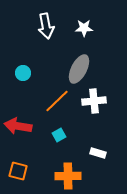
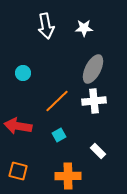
gray ellipse: moved 14 px right
white rectangle: moved 2 px up; rotated 28 degrees clockwise
